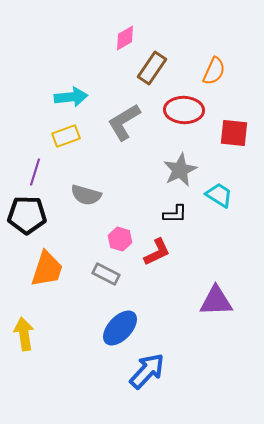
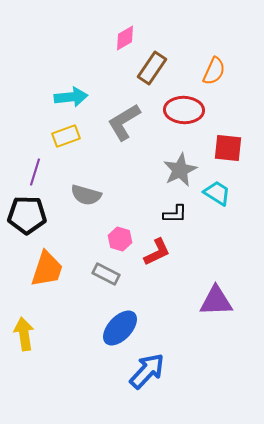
red square: moved 6 px left, 15 px down
cyan trapezoid: moved 2 px left, 2 px up
